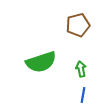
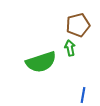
green arrow: moved 11 px left, 21 px up
